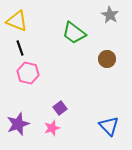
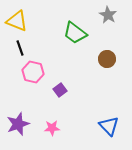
gray star: moved 2 px left
green trapezoid: moved 1 px right
pink hexagon: moved 5 px right, 1 px up
purple square: moved 18 px up
pink star: rotated 14 degrees clockwise
